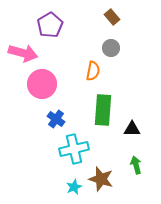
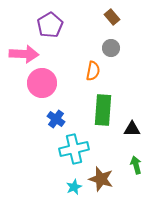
pink arrow: moved 1 px right, 1 px down; rotated 12 degrees counterclockwise
pink circle: moved 1 px up
